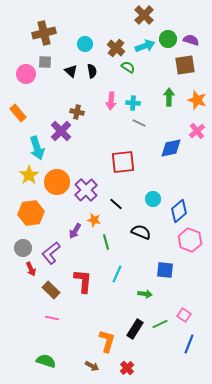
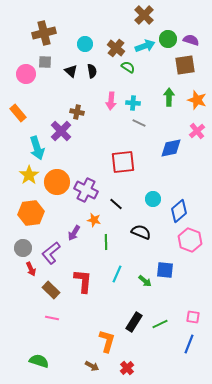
purple cross at (86, 190): rotated 20 degrees counterclockwise
purple arrow at (75, 231): moved 1 px left, 2 px down
green line at (106, 242): rotated 14 degrees clockwise
green arrow at (145, 294): moved 13 px up; rotated 32 degrees clockwise
pink square at (184, 315): moved 9 px right, 2 px down; rotated 24 degrees counterclockwise
black rectangle at (135, 329): moved 1 px left, 7 px up
green semicircle at (46, 361): moved 7 px left
